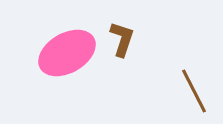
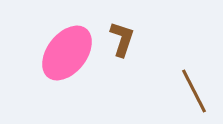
pink ellipse: rotated 22 degrees counterclockwise
